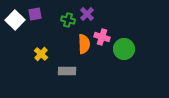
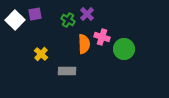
green cross: rotated 16 degrees clockwise
